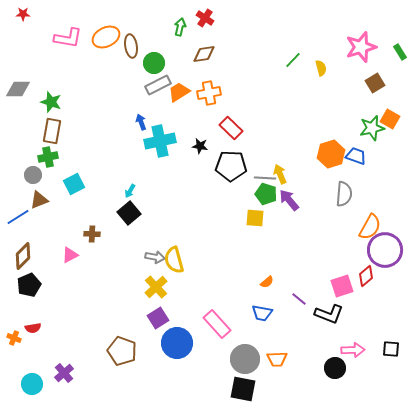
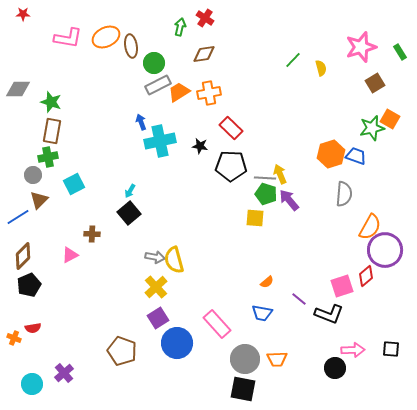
brown triangle at (39, 200): rotated 24 degrees counterclockwise
